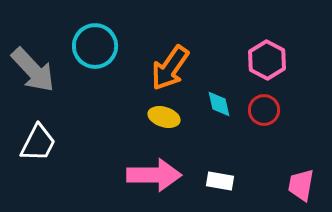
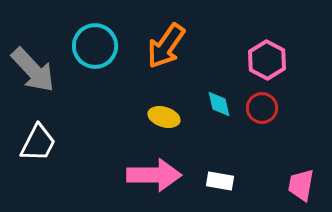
orange arrow: moved 4 px left, 22 px up
red circle: moved 2 px left, 2 px up
